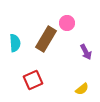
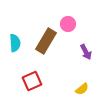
pink circle: moved 1 px right, 1 px down
brown rectangle: moved 2 px down
red square: moved 1 px left, 1 px down
